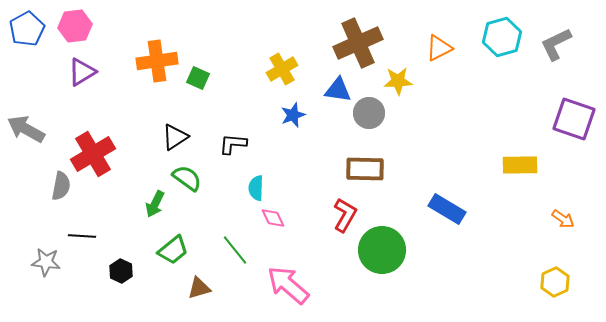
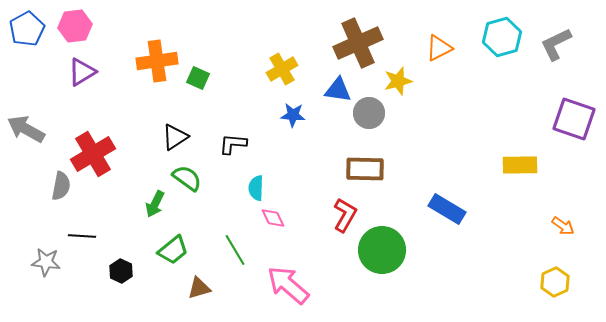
yellow star: rotated 12 degrees counterclockwise
blue star: rotated 25 degrees clockwise
orange arrow: moved 7 px down
green line: rotated 8 degrees clockwise
